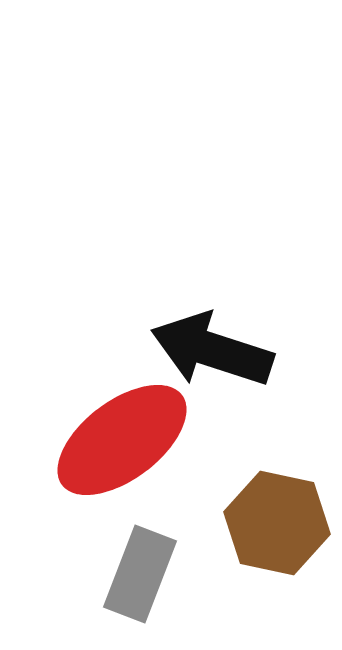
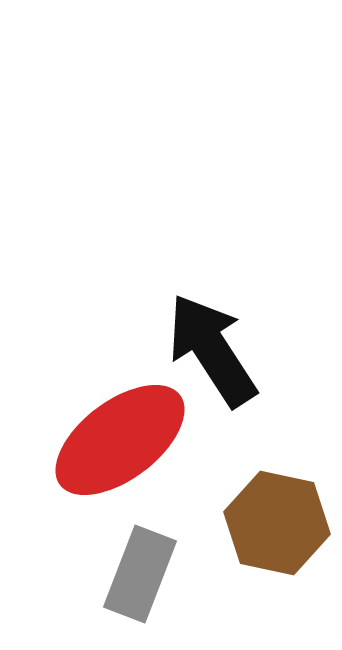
black arrow: rotated 39 degrees clockwise
red ellipse: moved 2 px left
